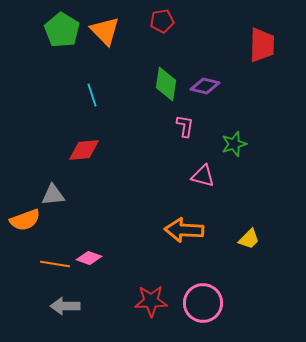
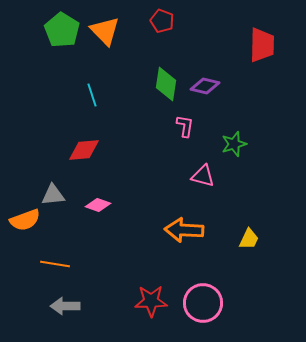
red pentagon: rotated 30 degrees clockwise
yellow trapezoid: rotated 20 degrees counterclockwise
pink diamond: moved 9 px right, 53 px up
